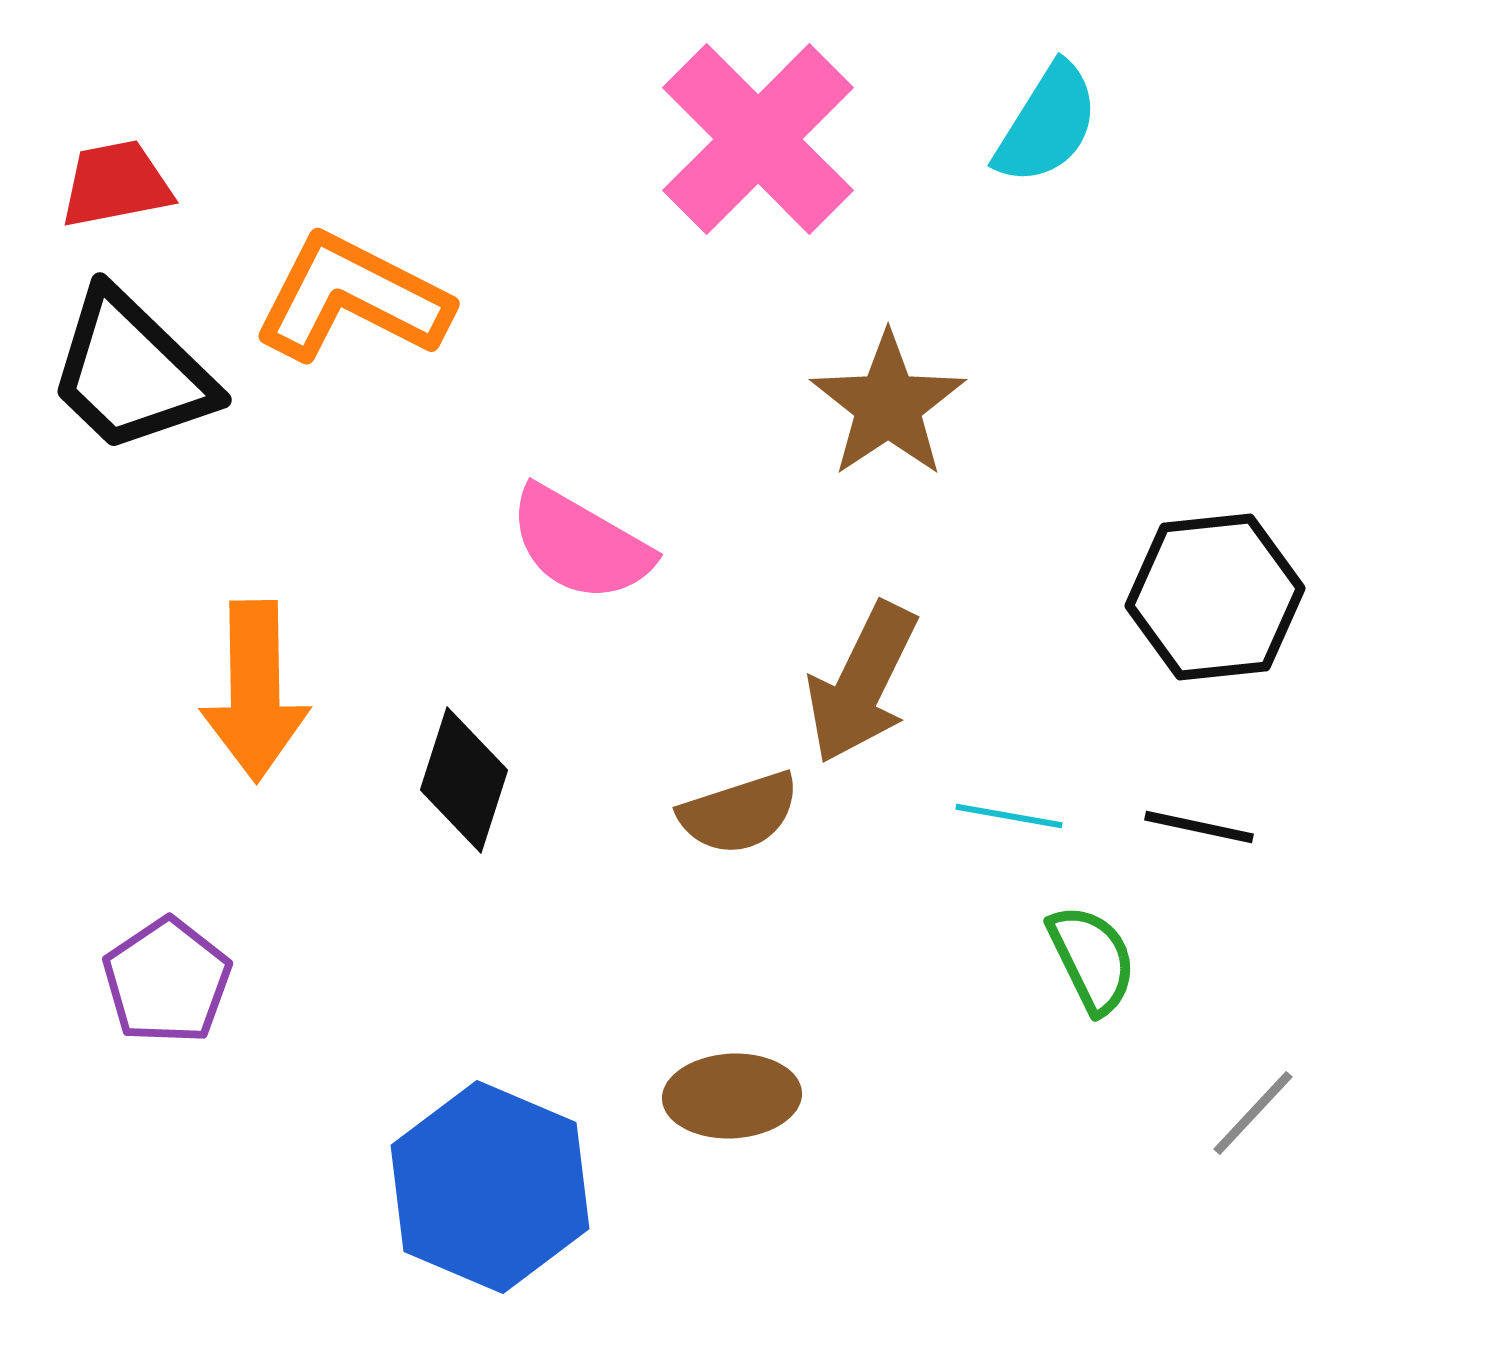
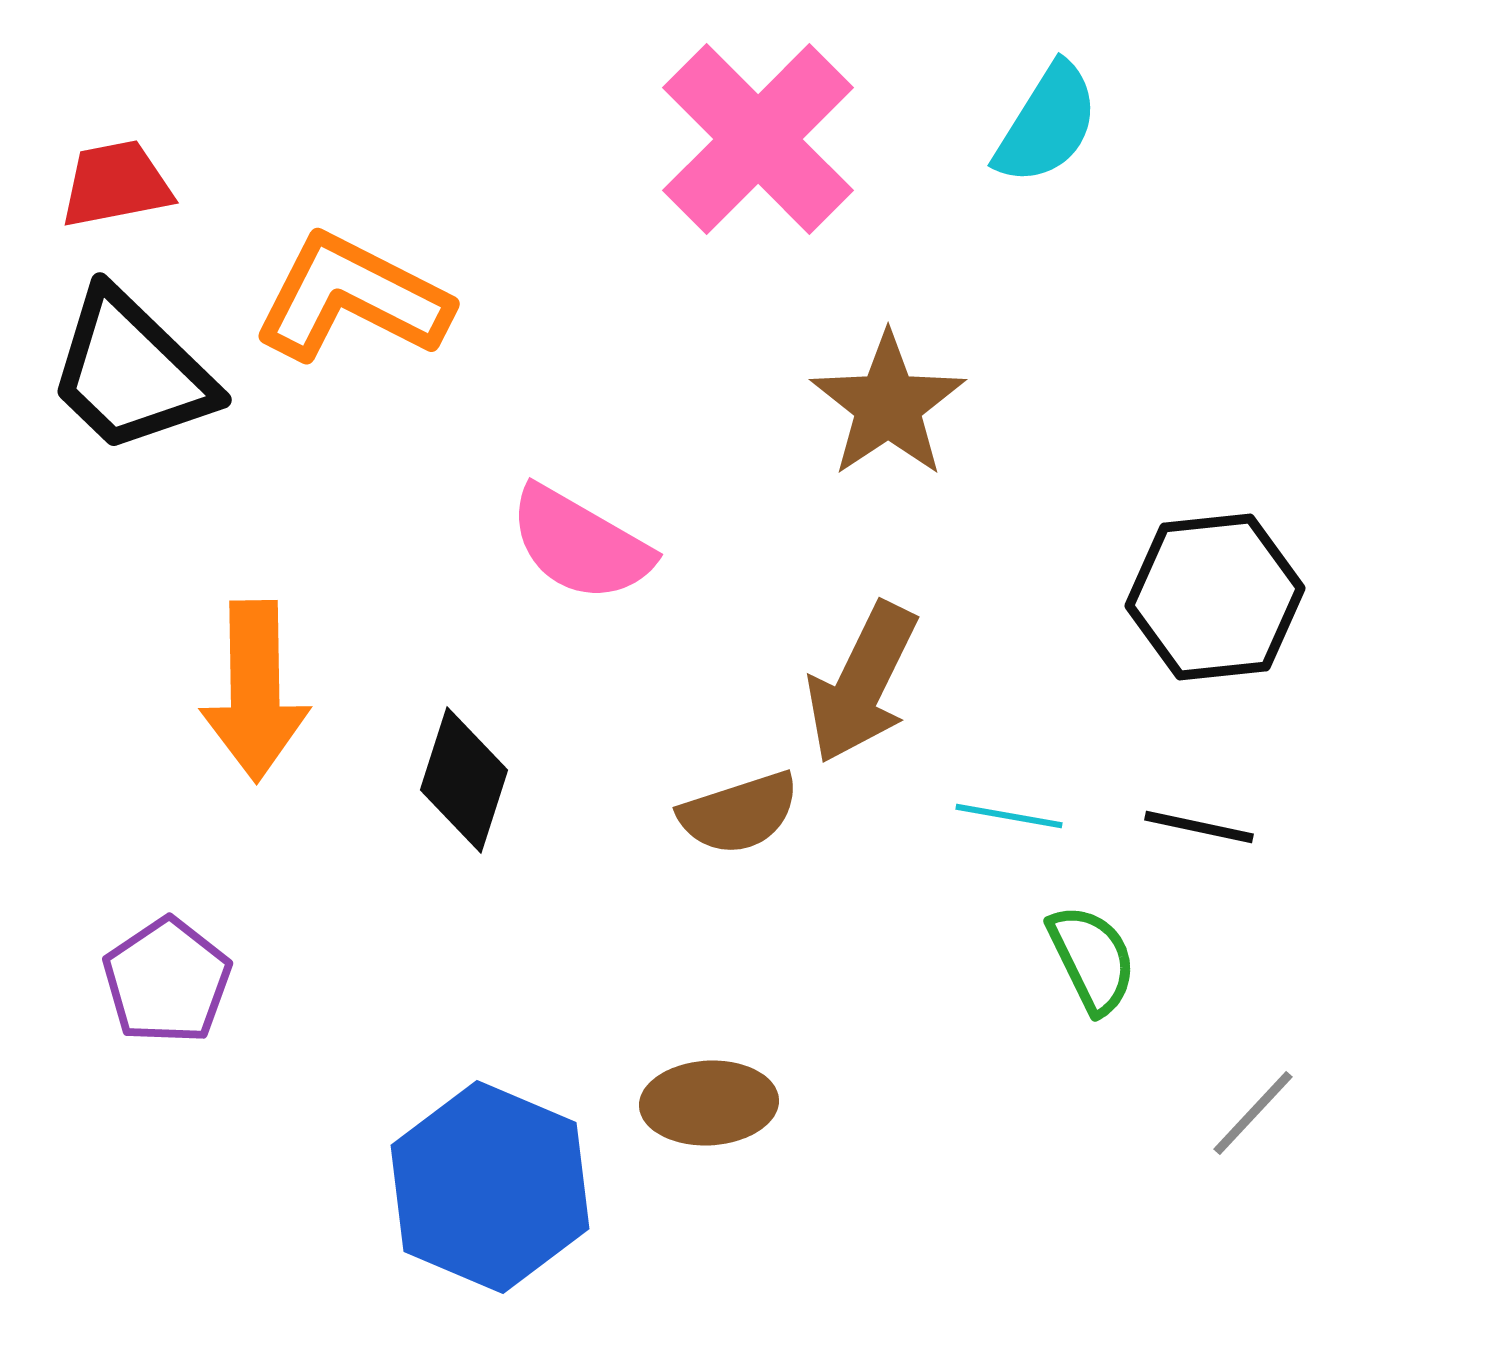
brown ellipse: moved 23 px left, 7 px down
